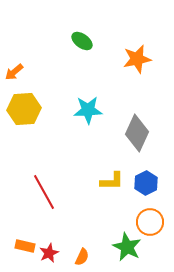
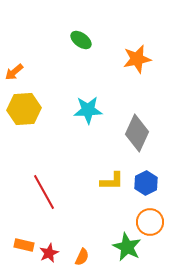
green ellipse: moved 1 px left, 1 px up
orange rectangle: moved 1 px left, 1 px up
